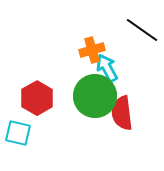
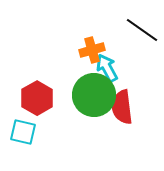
green circle: moved 1 px left, 1 px up
red semicircle: moved 6 px up
cyan square: moved 5 px right, 1 px up
